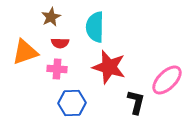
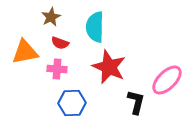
red semicircle: rotated 18 degrees clockwise
orange triangle: rotated 8 degrees clockwise
red star: rotated 8 degrees clockwise
